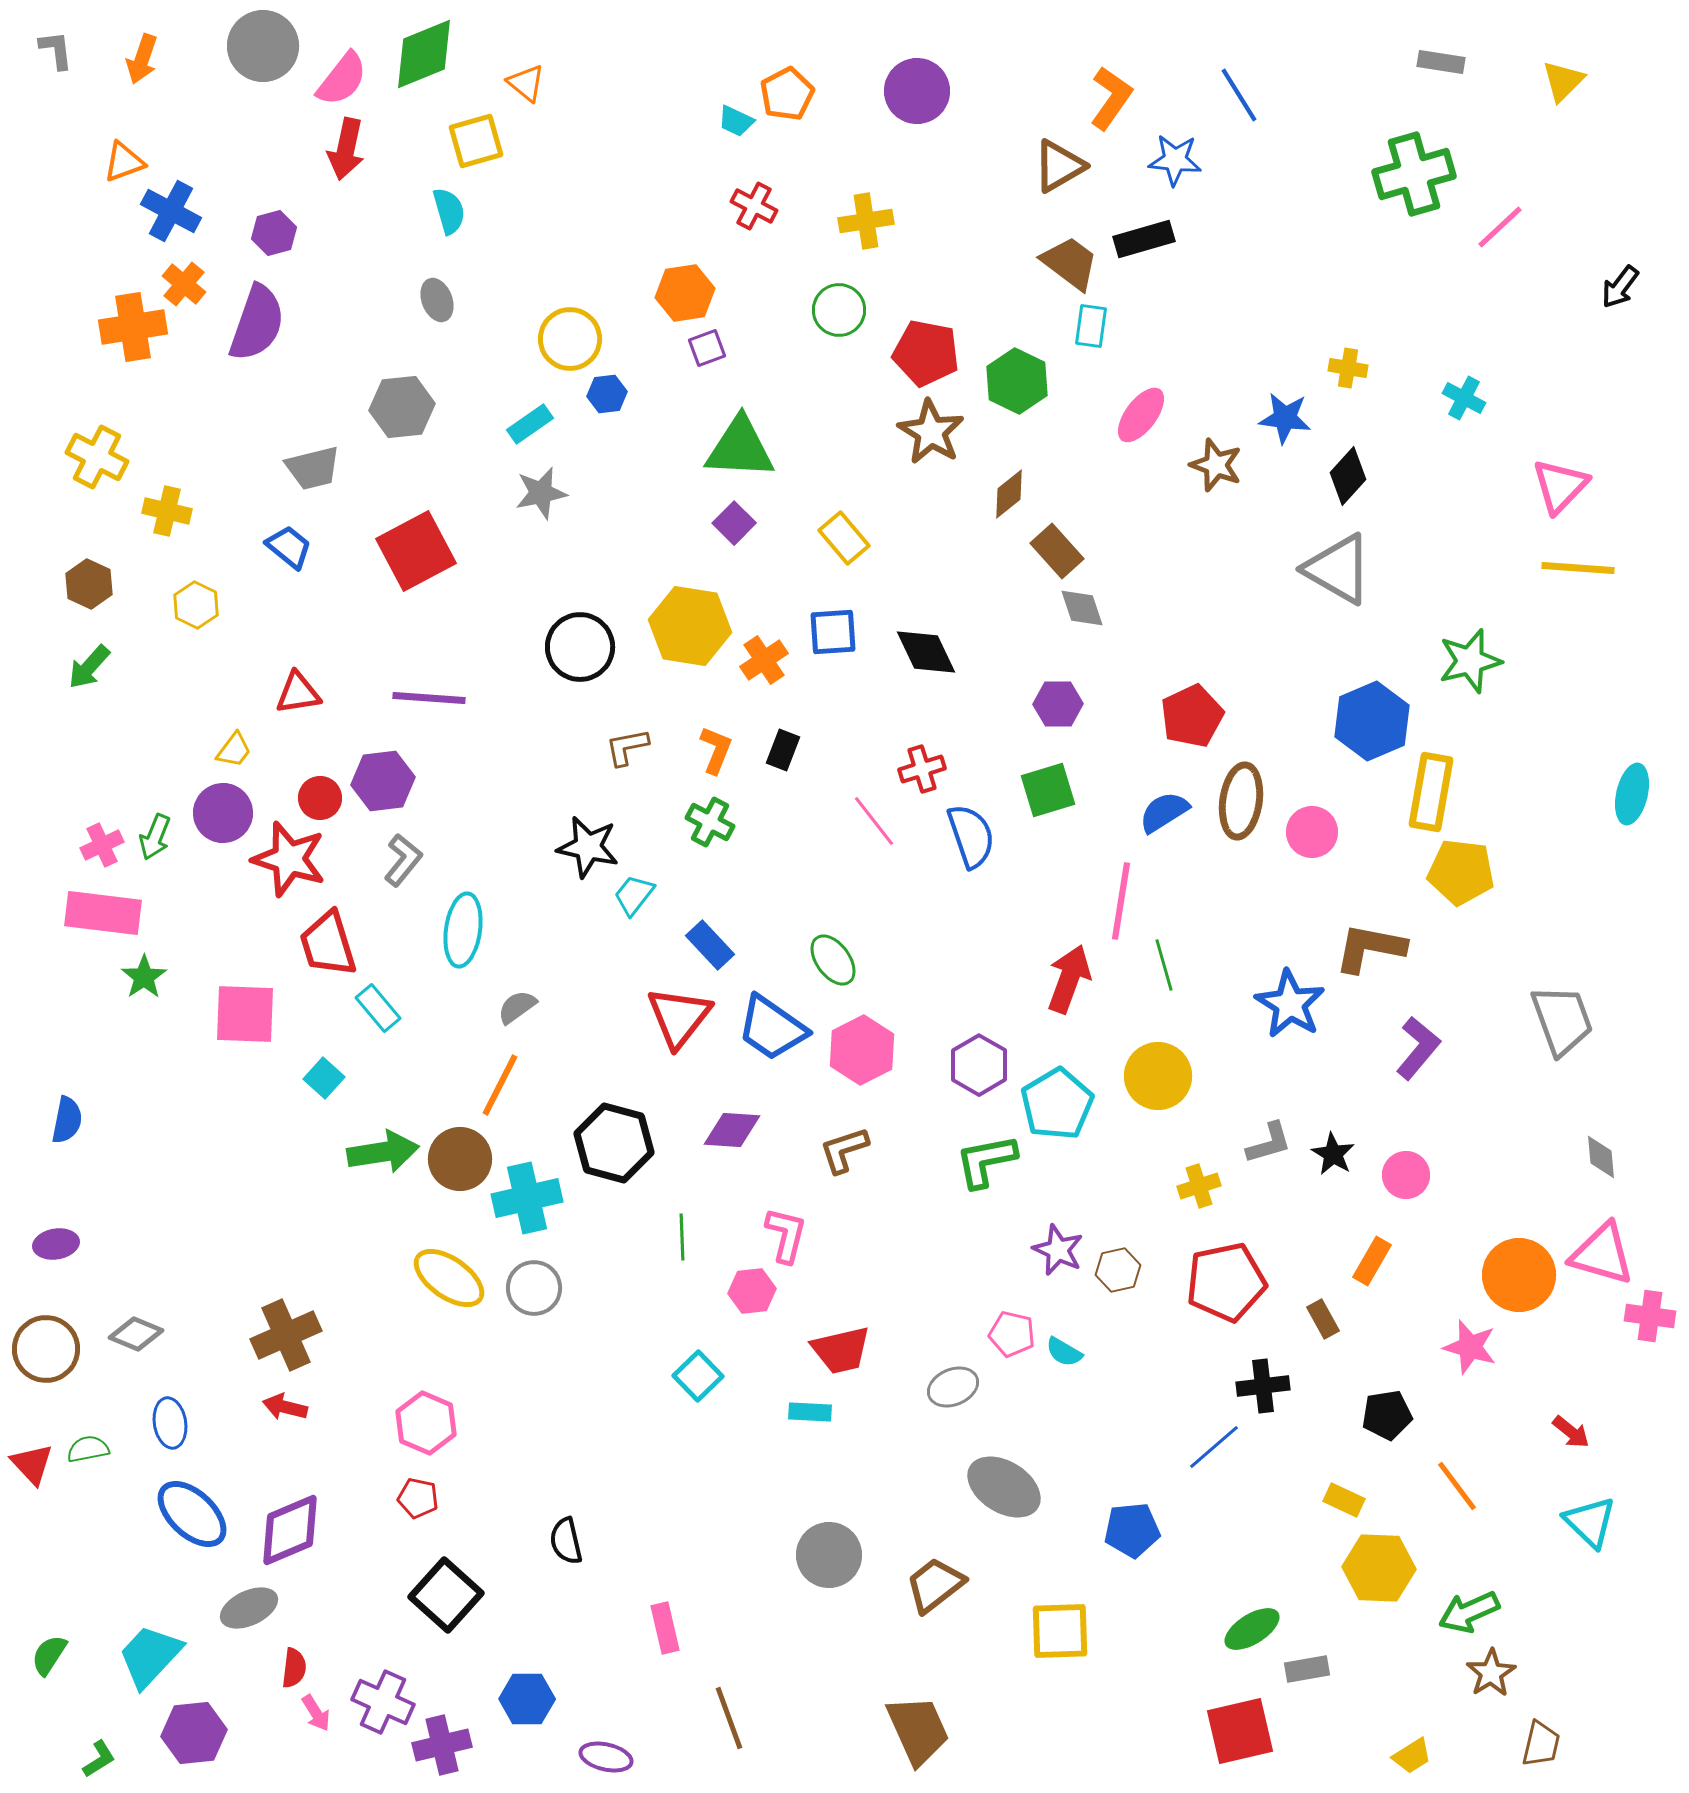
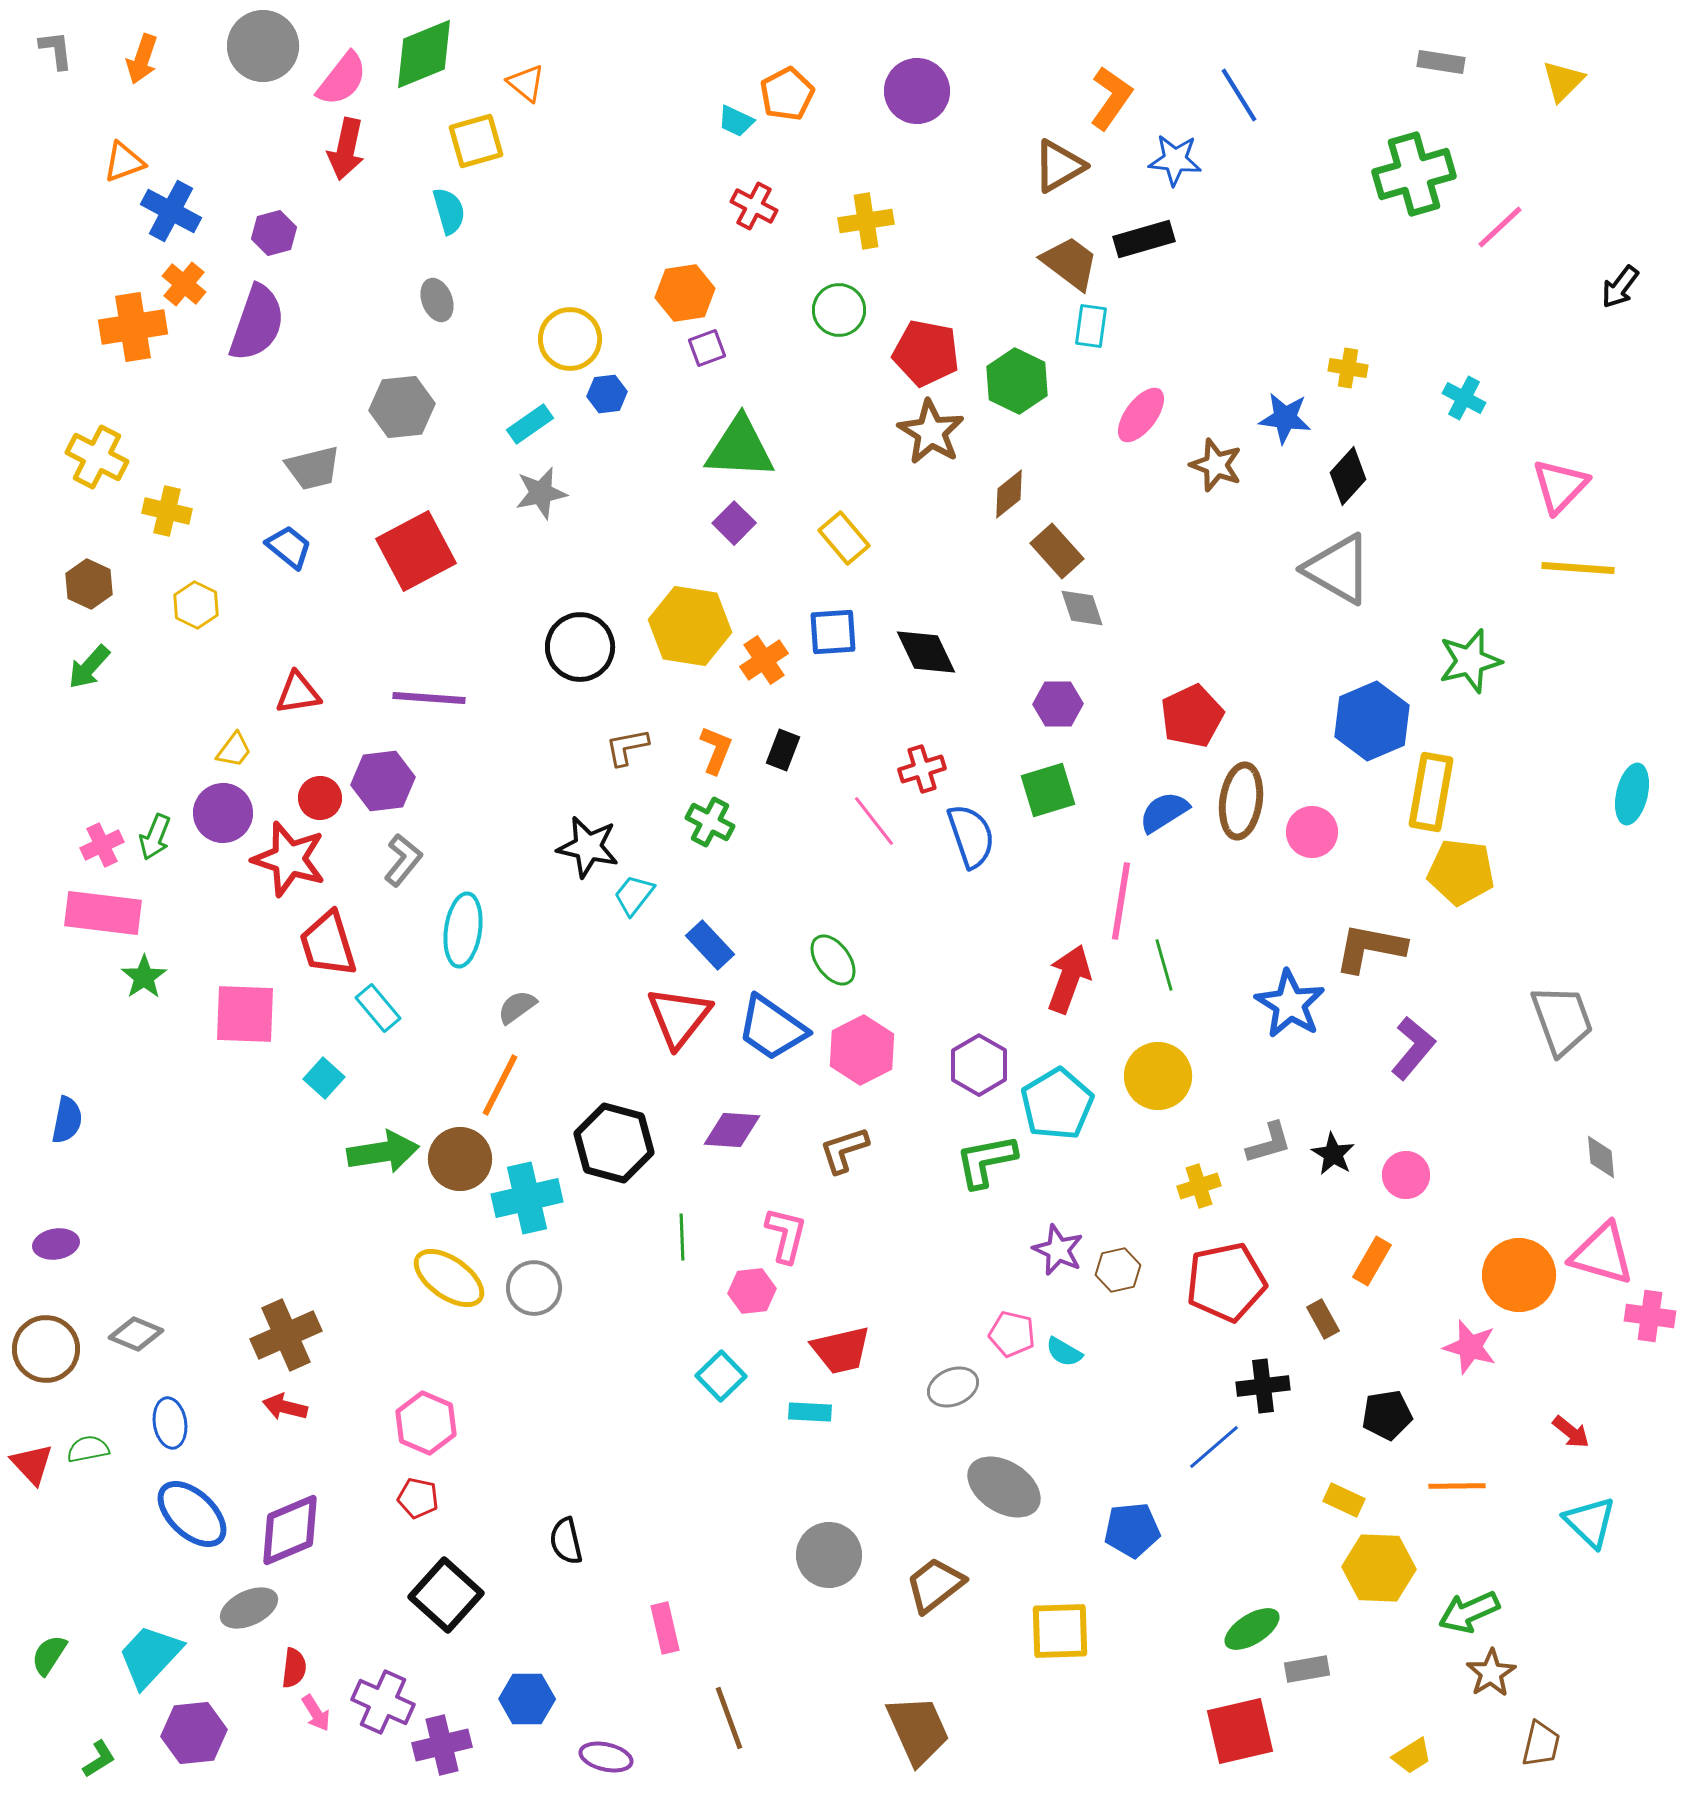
purple L-shape at (1418, 1048): moved 5 px left
cyan square at (698, 1376): moved 23 px right
orange line at (1457, 1486): rotated 54 degrees counterclockwise
